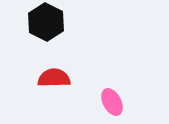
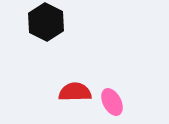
red semicircle: moved 21 px right, 14 px down
